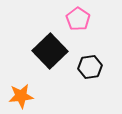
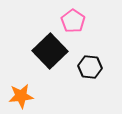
pink pentagon: moved 5 px left, 2 px down
black hexagon: rotated 15 degrees clockwise
